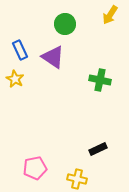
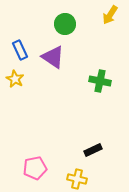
green cross: moved 1 px down
black rectangle: moved 5 px left, 1 px down
